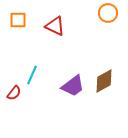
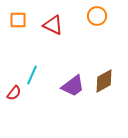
orange circle: moved 11 px left, 3 px down
red triangle: moved 2 px left, 1 px up
